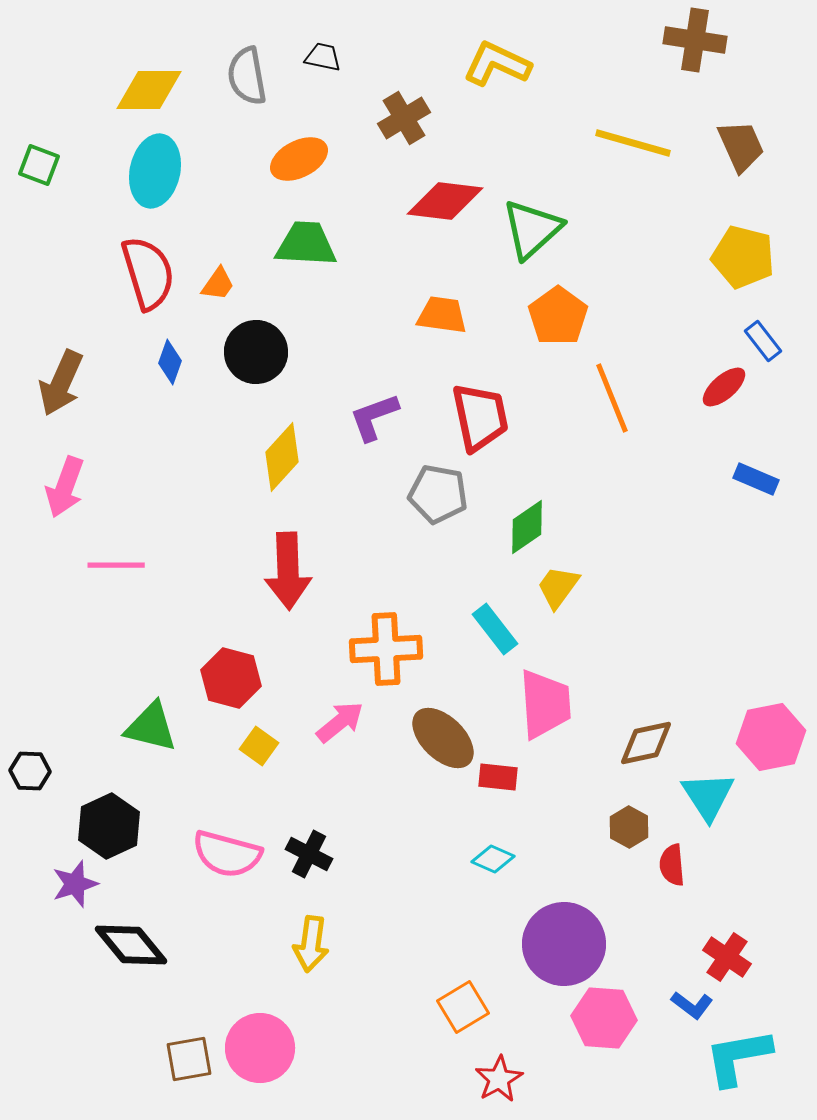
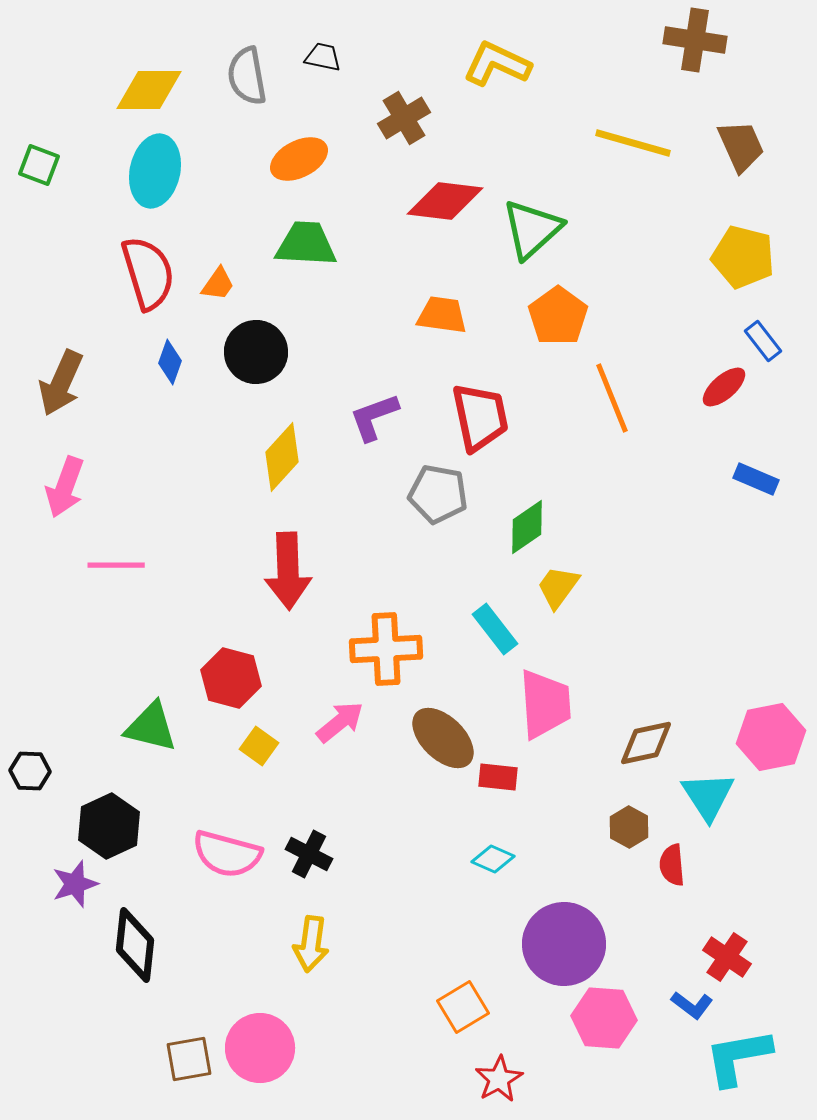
black diamond at (131, 945): moved 4 px right; rotated 46 degrees clockwise
